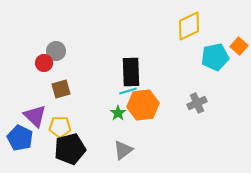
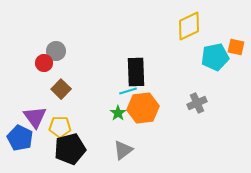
orange square: moved 3 px left, 1 px down; rotated 30 degrees counterclockwise
black rectangle: moved 5 px right
brown square: rotated 30 degrees counterclockwise
orange hexagon: moved 3 px down
purple triangle: moved 1 px down; rotated 10 degrees clockwise
